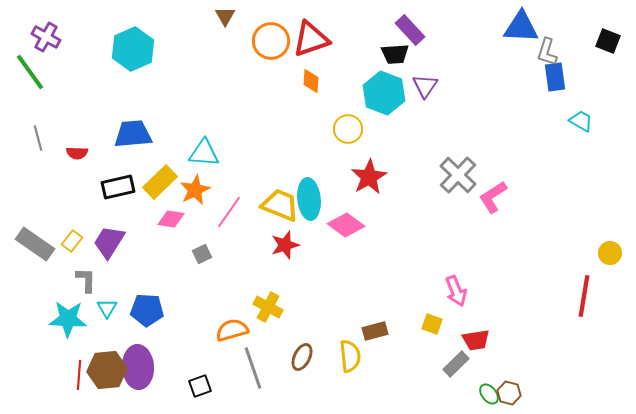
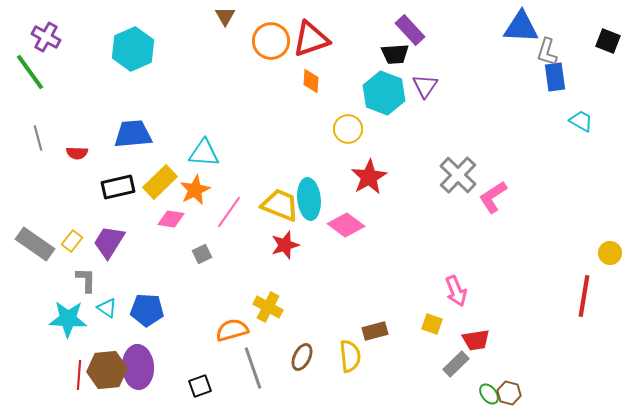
cyan triangle at (107, 308): rotated 25 degrees counterclockwise
